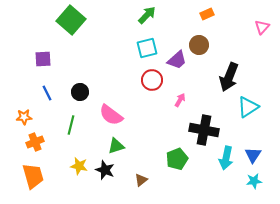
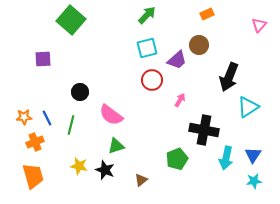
pink triangle: moved 3 px left, 2 px up
blue line: moved 25 px down
